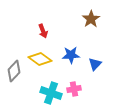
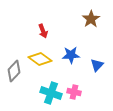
blue triangle: moved 2 px right, 1 px down
pink cross: moved 3 px down; rotated 24 degrees clockwise
